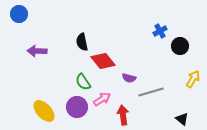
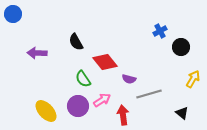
blue circle: moved 6 px left
black semicircle: moved 6 px left; rotated 18 degrees counterclockwise
black circle: moved 1 px right, 1 px down
purple arrow: moved 2 px down
red diamond: moved 2 px right, 1 px down
purple semicircle: moved 1 px down
green semicircle: moved 3 px up
gray line: moved 2 px left, 2 px down
pink arrow: moved 1 px down
purple circle: moved 1 px right, 1 px up
yellow ellipse: moved 2 px right
black triangle: moved 6 px up
